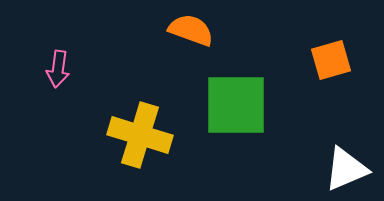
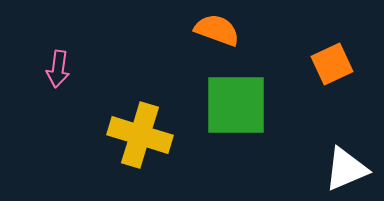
orange semicircle: moved 26 px right
orange square: moved 1 px right, 4 px down; rotated 9 degrees counterclockwise
